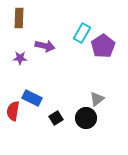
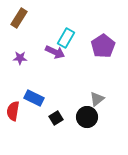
brown rectangle: rotated 30 degrees clockwise
cyan rectangle: moved 16 px left, 5 px down
purple arrow: moved 10 px right, 6 px down; rotated 12 degrees clockwise
blue rectangle: moved 2 px right
black circle: moved 1 px right, 1 px up
